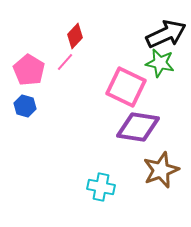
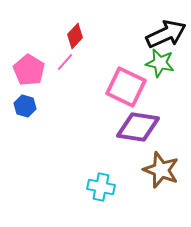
brown star: rotated 30 degrees counterclockwise
